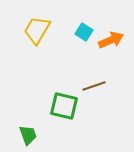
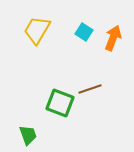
orange arrow: moved 2 px right, 2 px up; rotated 45 degrees counterclockwise
brown line: moved 4 px left, 3 px down
green square: moved 4 px left, 3 px up; rotated 8 degrees clockwise
